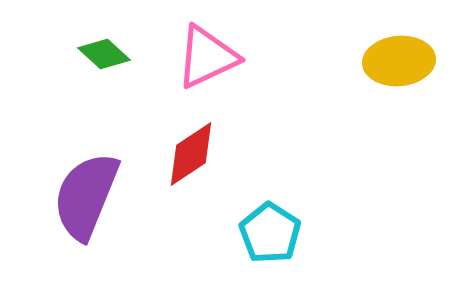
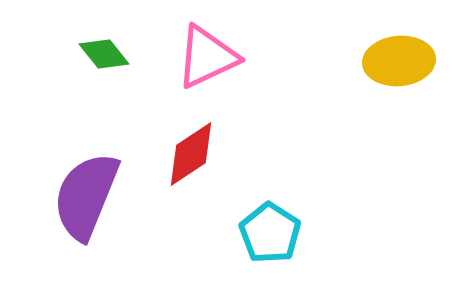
green diamond: rotated 9 degrees clockwise
